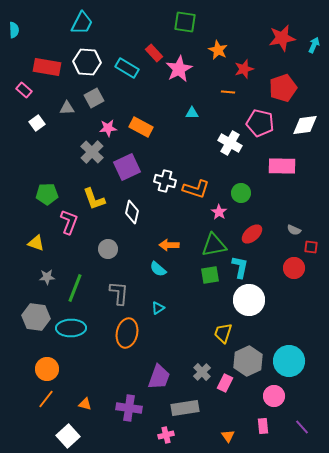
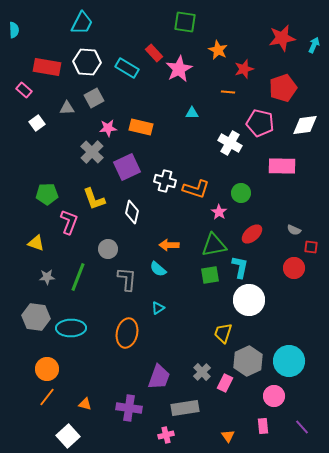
orange rectangle at (141, 127): rotated 15 degrees counterclockwise
green line at (75, 288): moved 3 px right, 11 px up
gray L-shape at (119, 293): moved 8 px right, 14 px up
orange line at (46, 399): moved 1 px right, 2 px up
